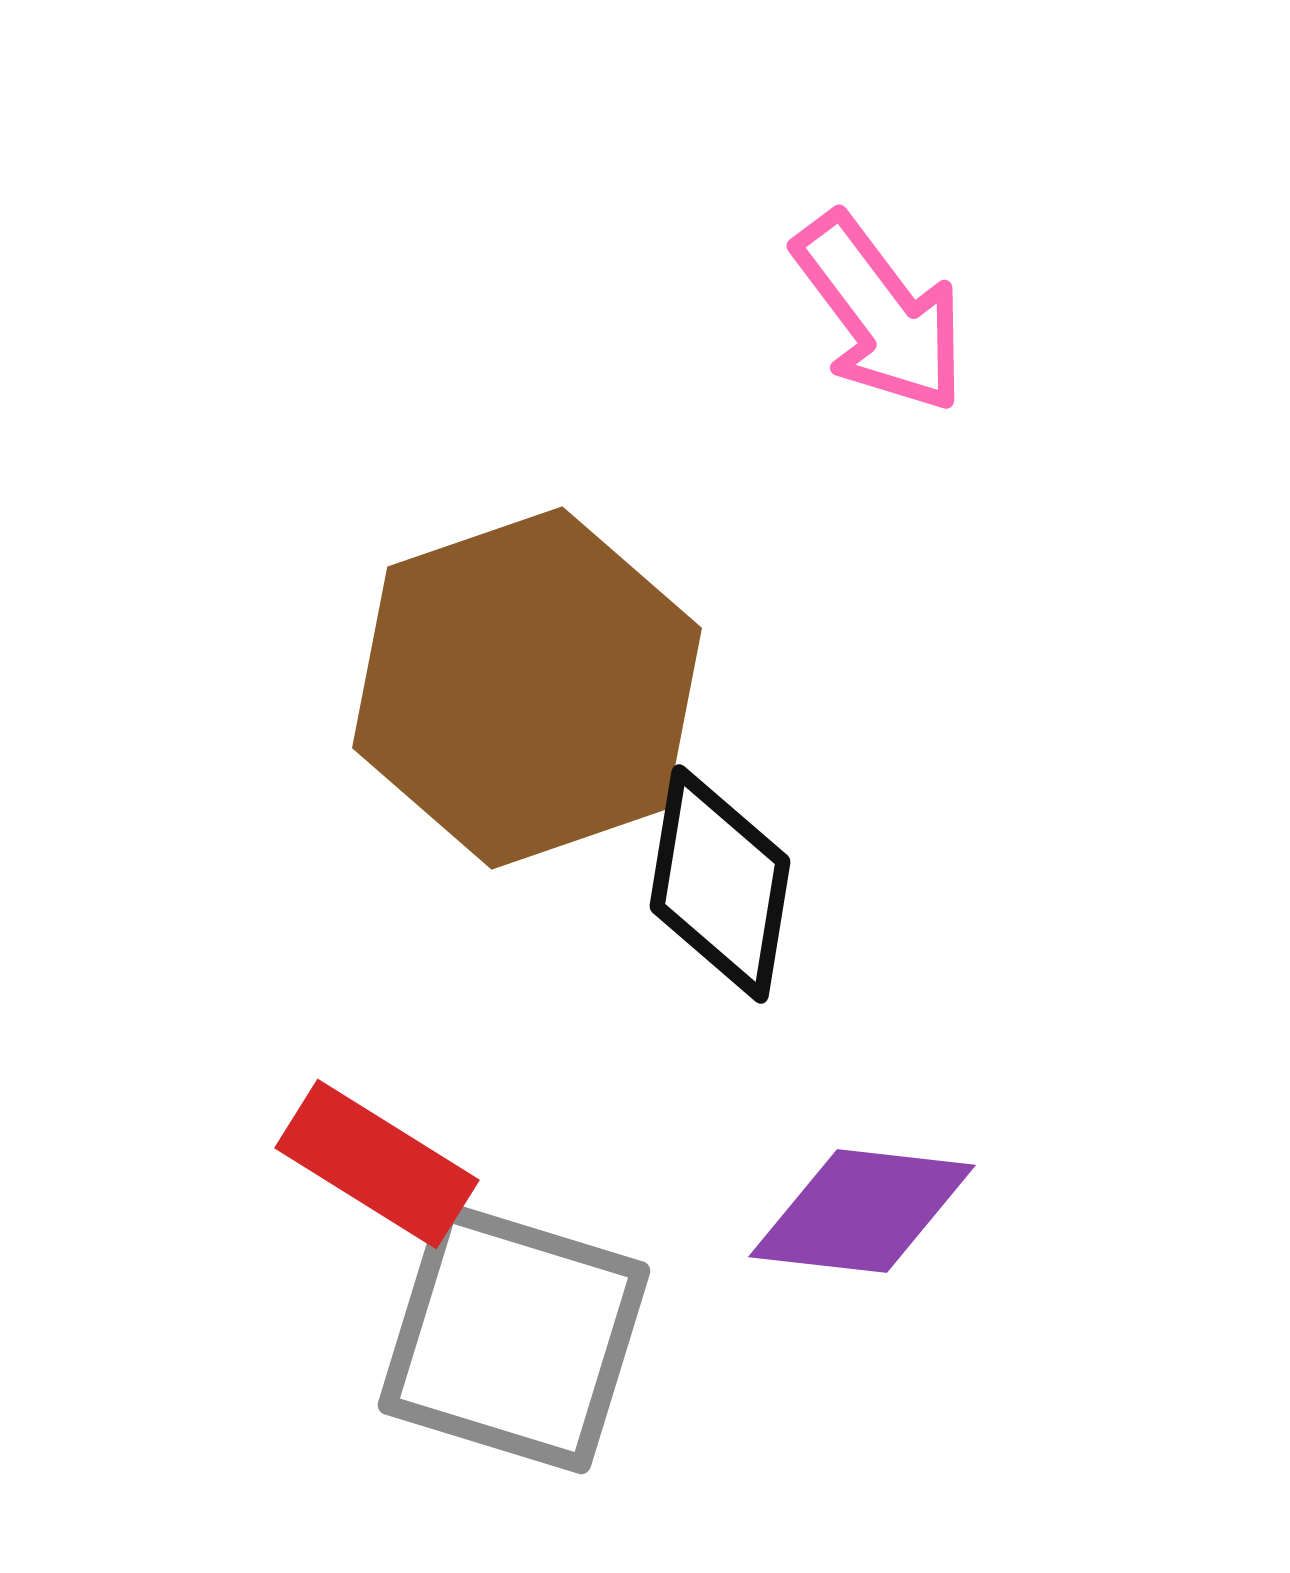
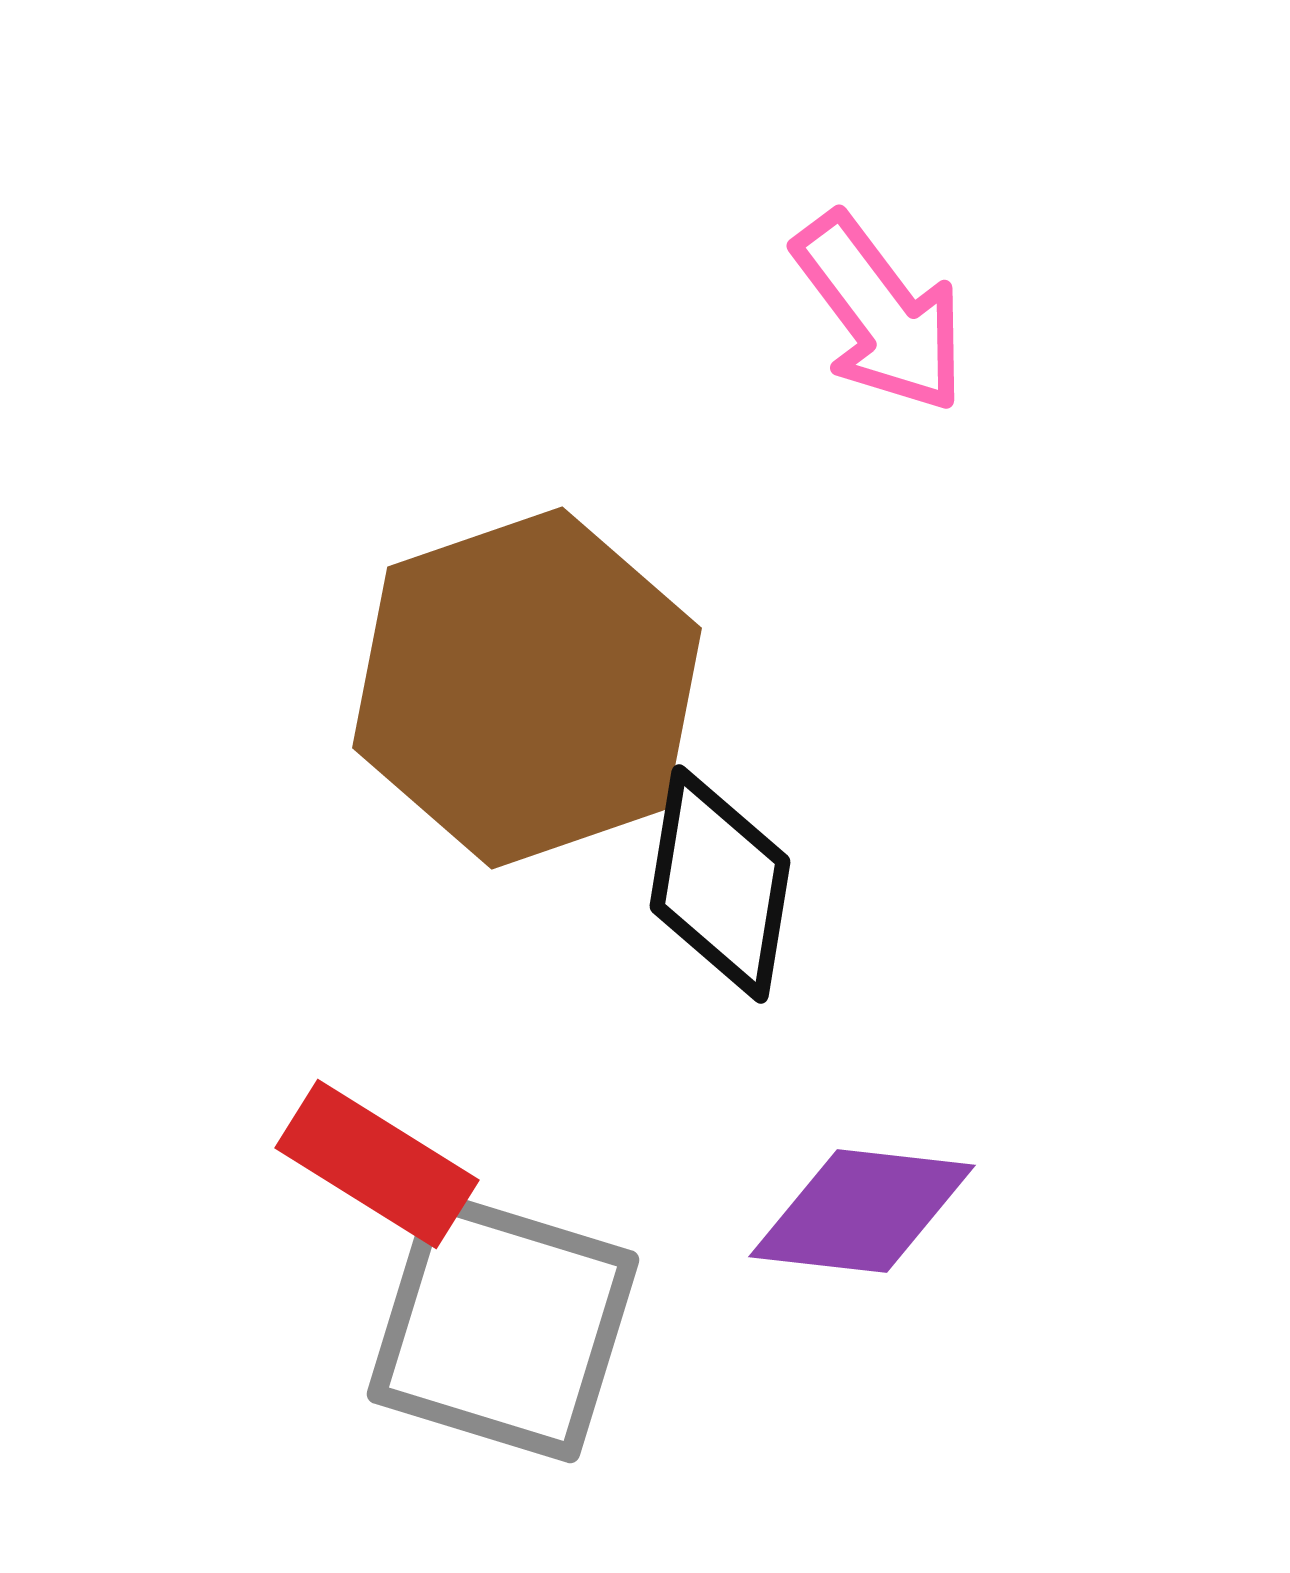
gray square: moved 11 px left, 11 px up
